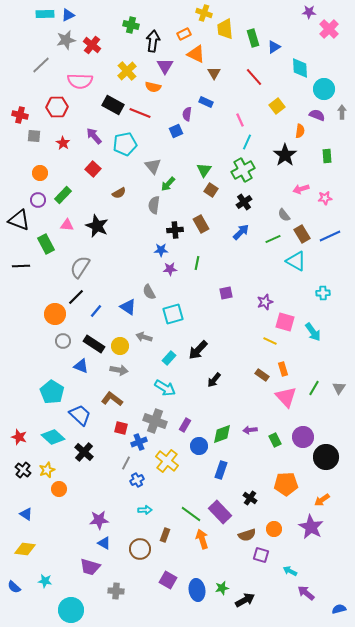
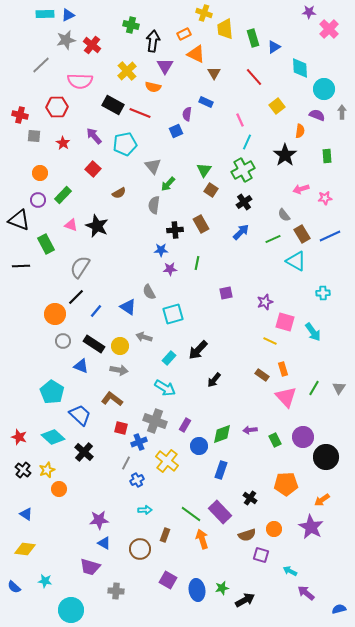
pink triangle at (67, 225): moved 4 px right; rotated 16 degrees clockwise
